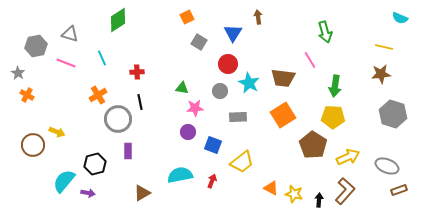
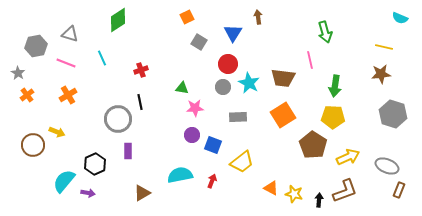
pink line at (310, 60): rotated 18 degrees clockwise
red cross at (137, 72): moved 4 px right, 2 px up; rotated 16 degrees counterclockwise
gray circle at (220, 91): moved 3 px right, 4 px up
orange cross at (27, 95): rotated 24 degrees clockwise
orange cross at (98, 95): moved 30 px left
purple circle at (188, 132): moved 4 px right, 3 px down
black hexagon at (95, 164): rotated 10 degrees counterclockwise
brown rectangle at (399, 190): rotated 49 degrees counterclockwise
brown L-shape at (345, 191): rotated 28 degrees clockwise
